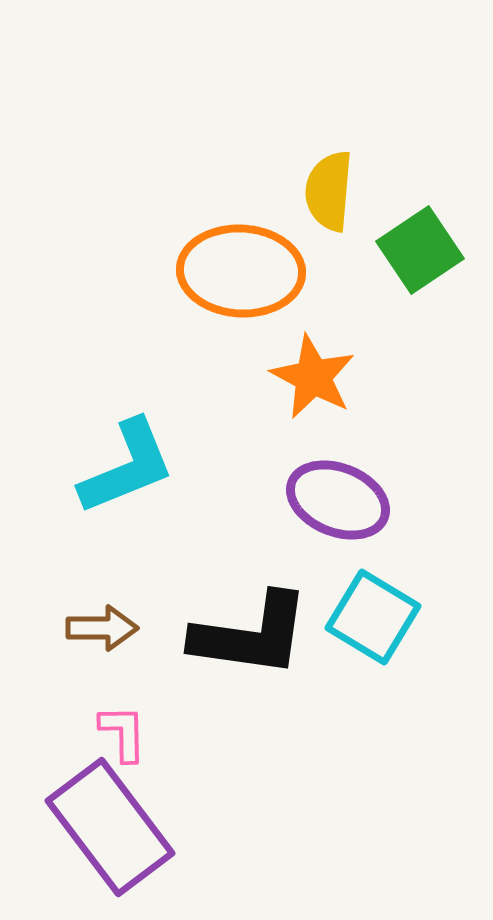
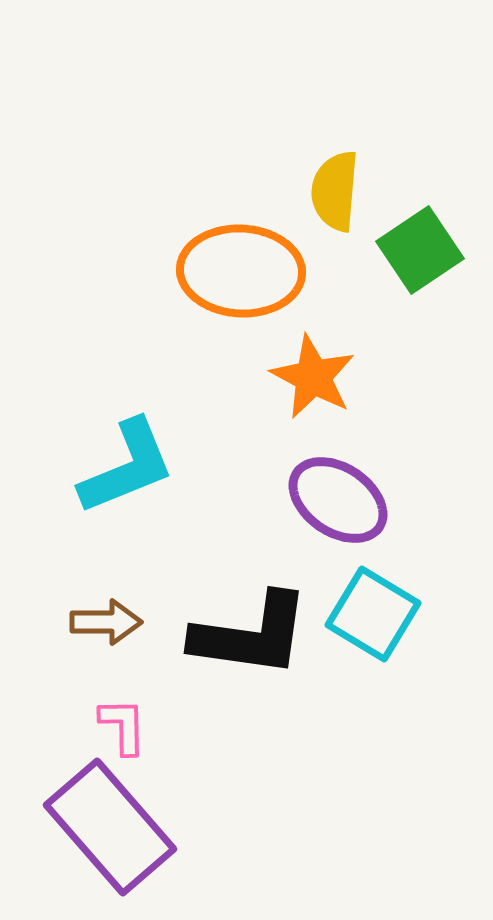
yellow semicircle: moved 6 px right
purple ellipse: rotated 12 degrees clockwise
cyan square: moved 3 px up
brown arrow: moved 4 px right, 6 px up
pink L-shape: moved 7 px up
purple rectangle: rotated 4 degrees counterclockwise
